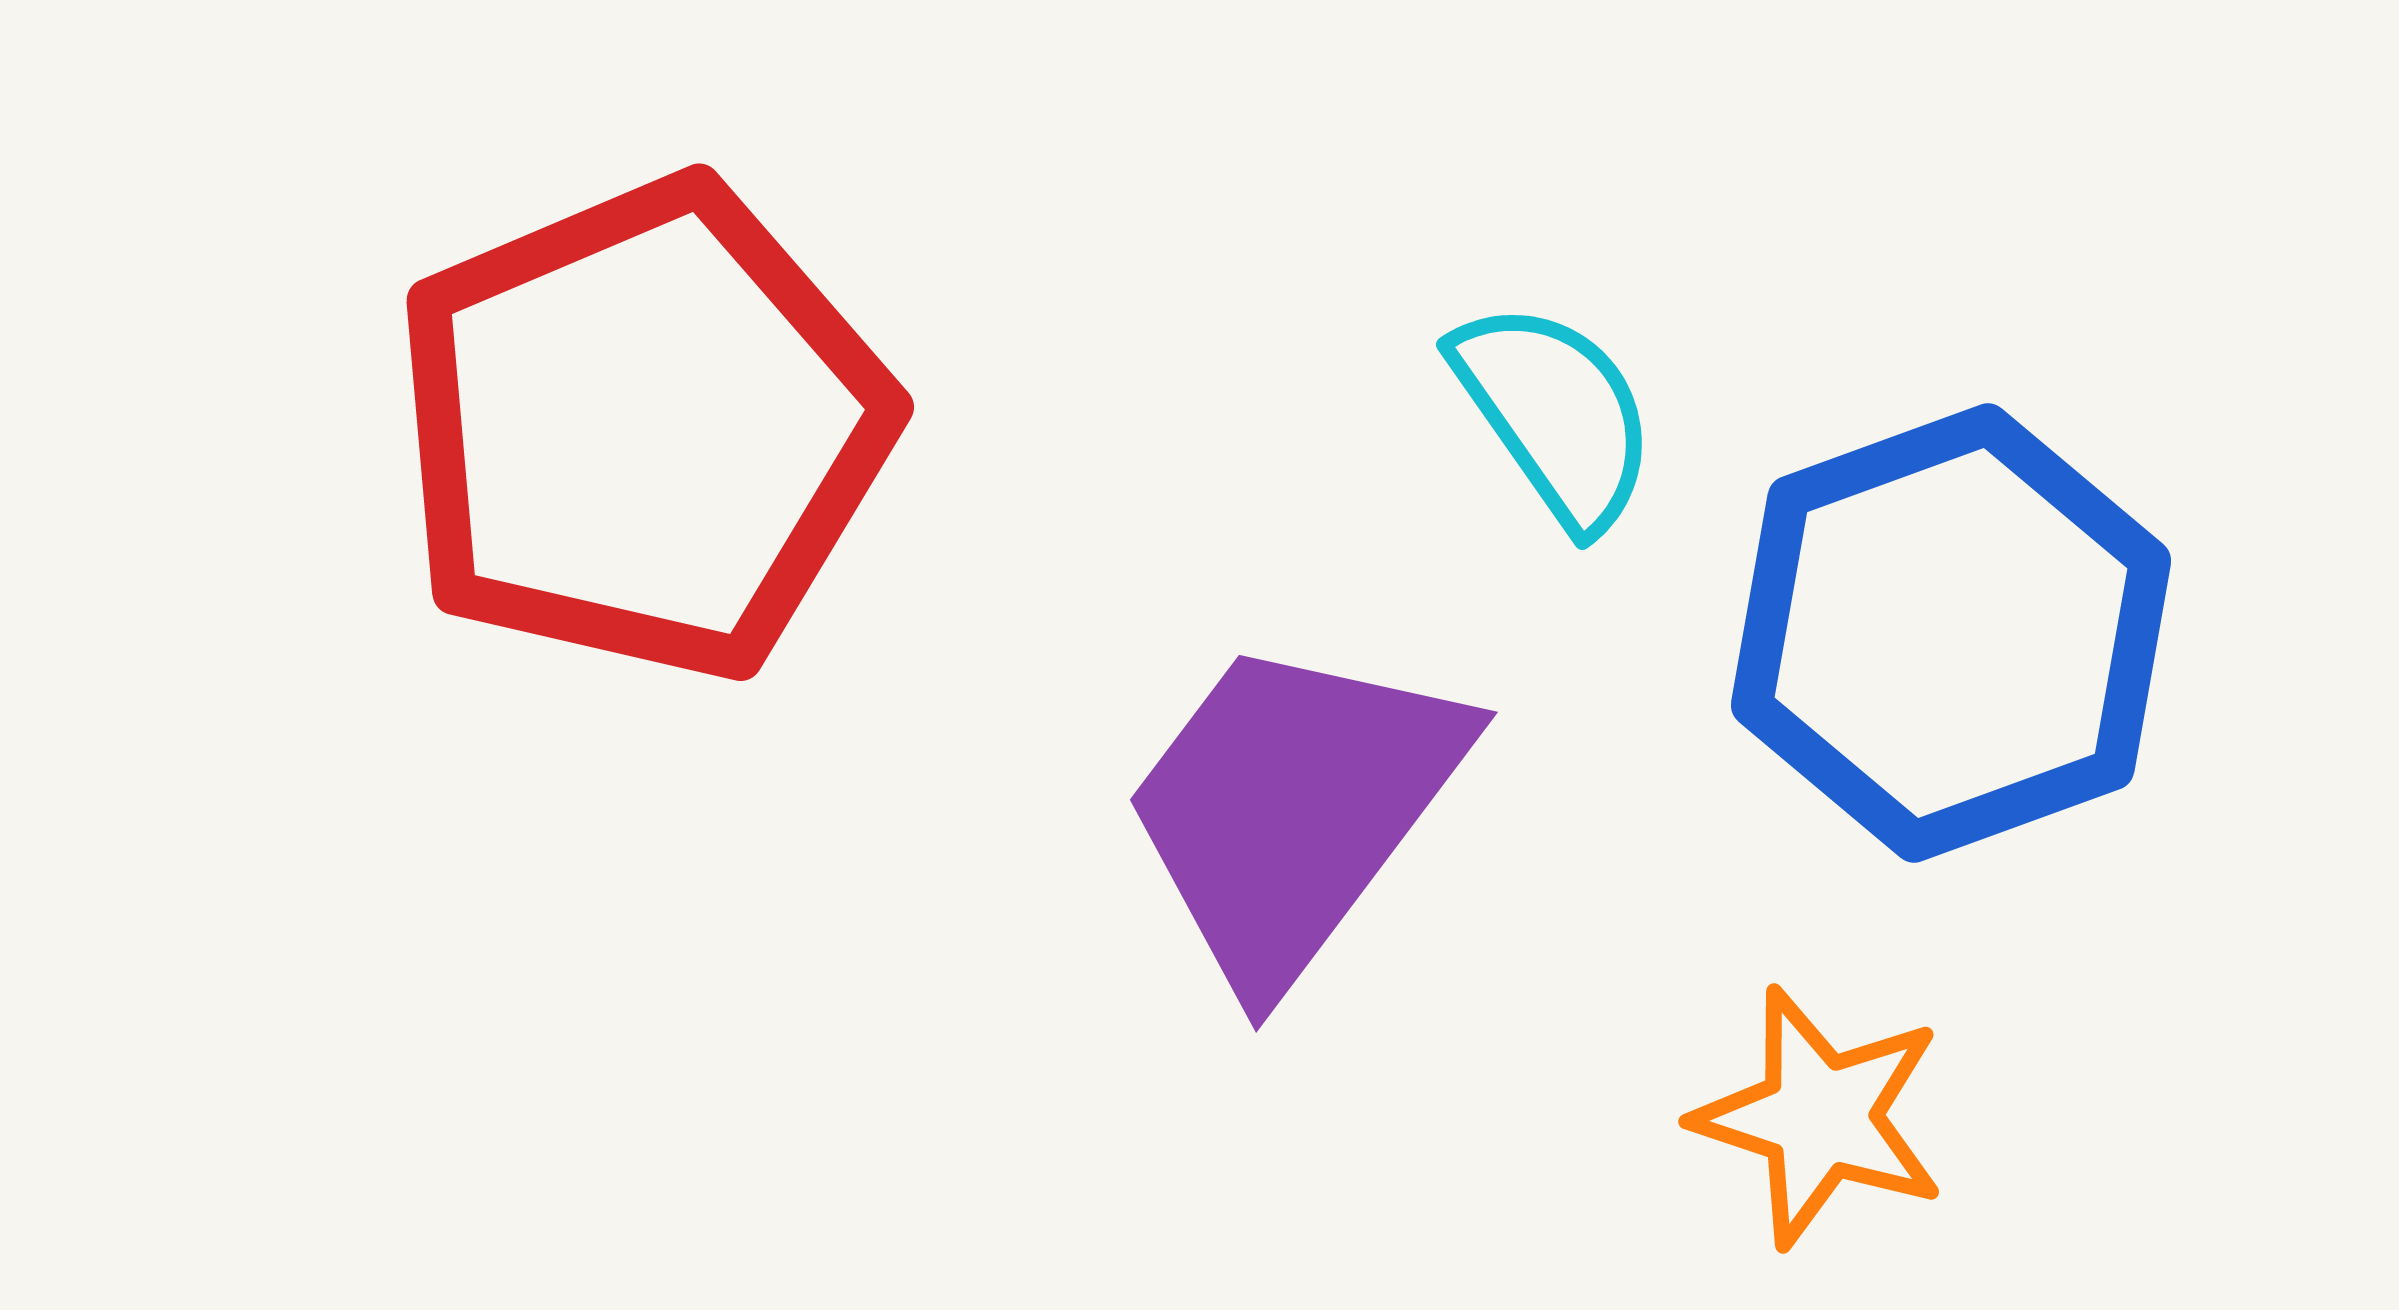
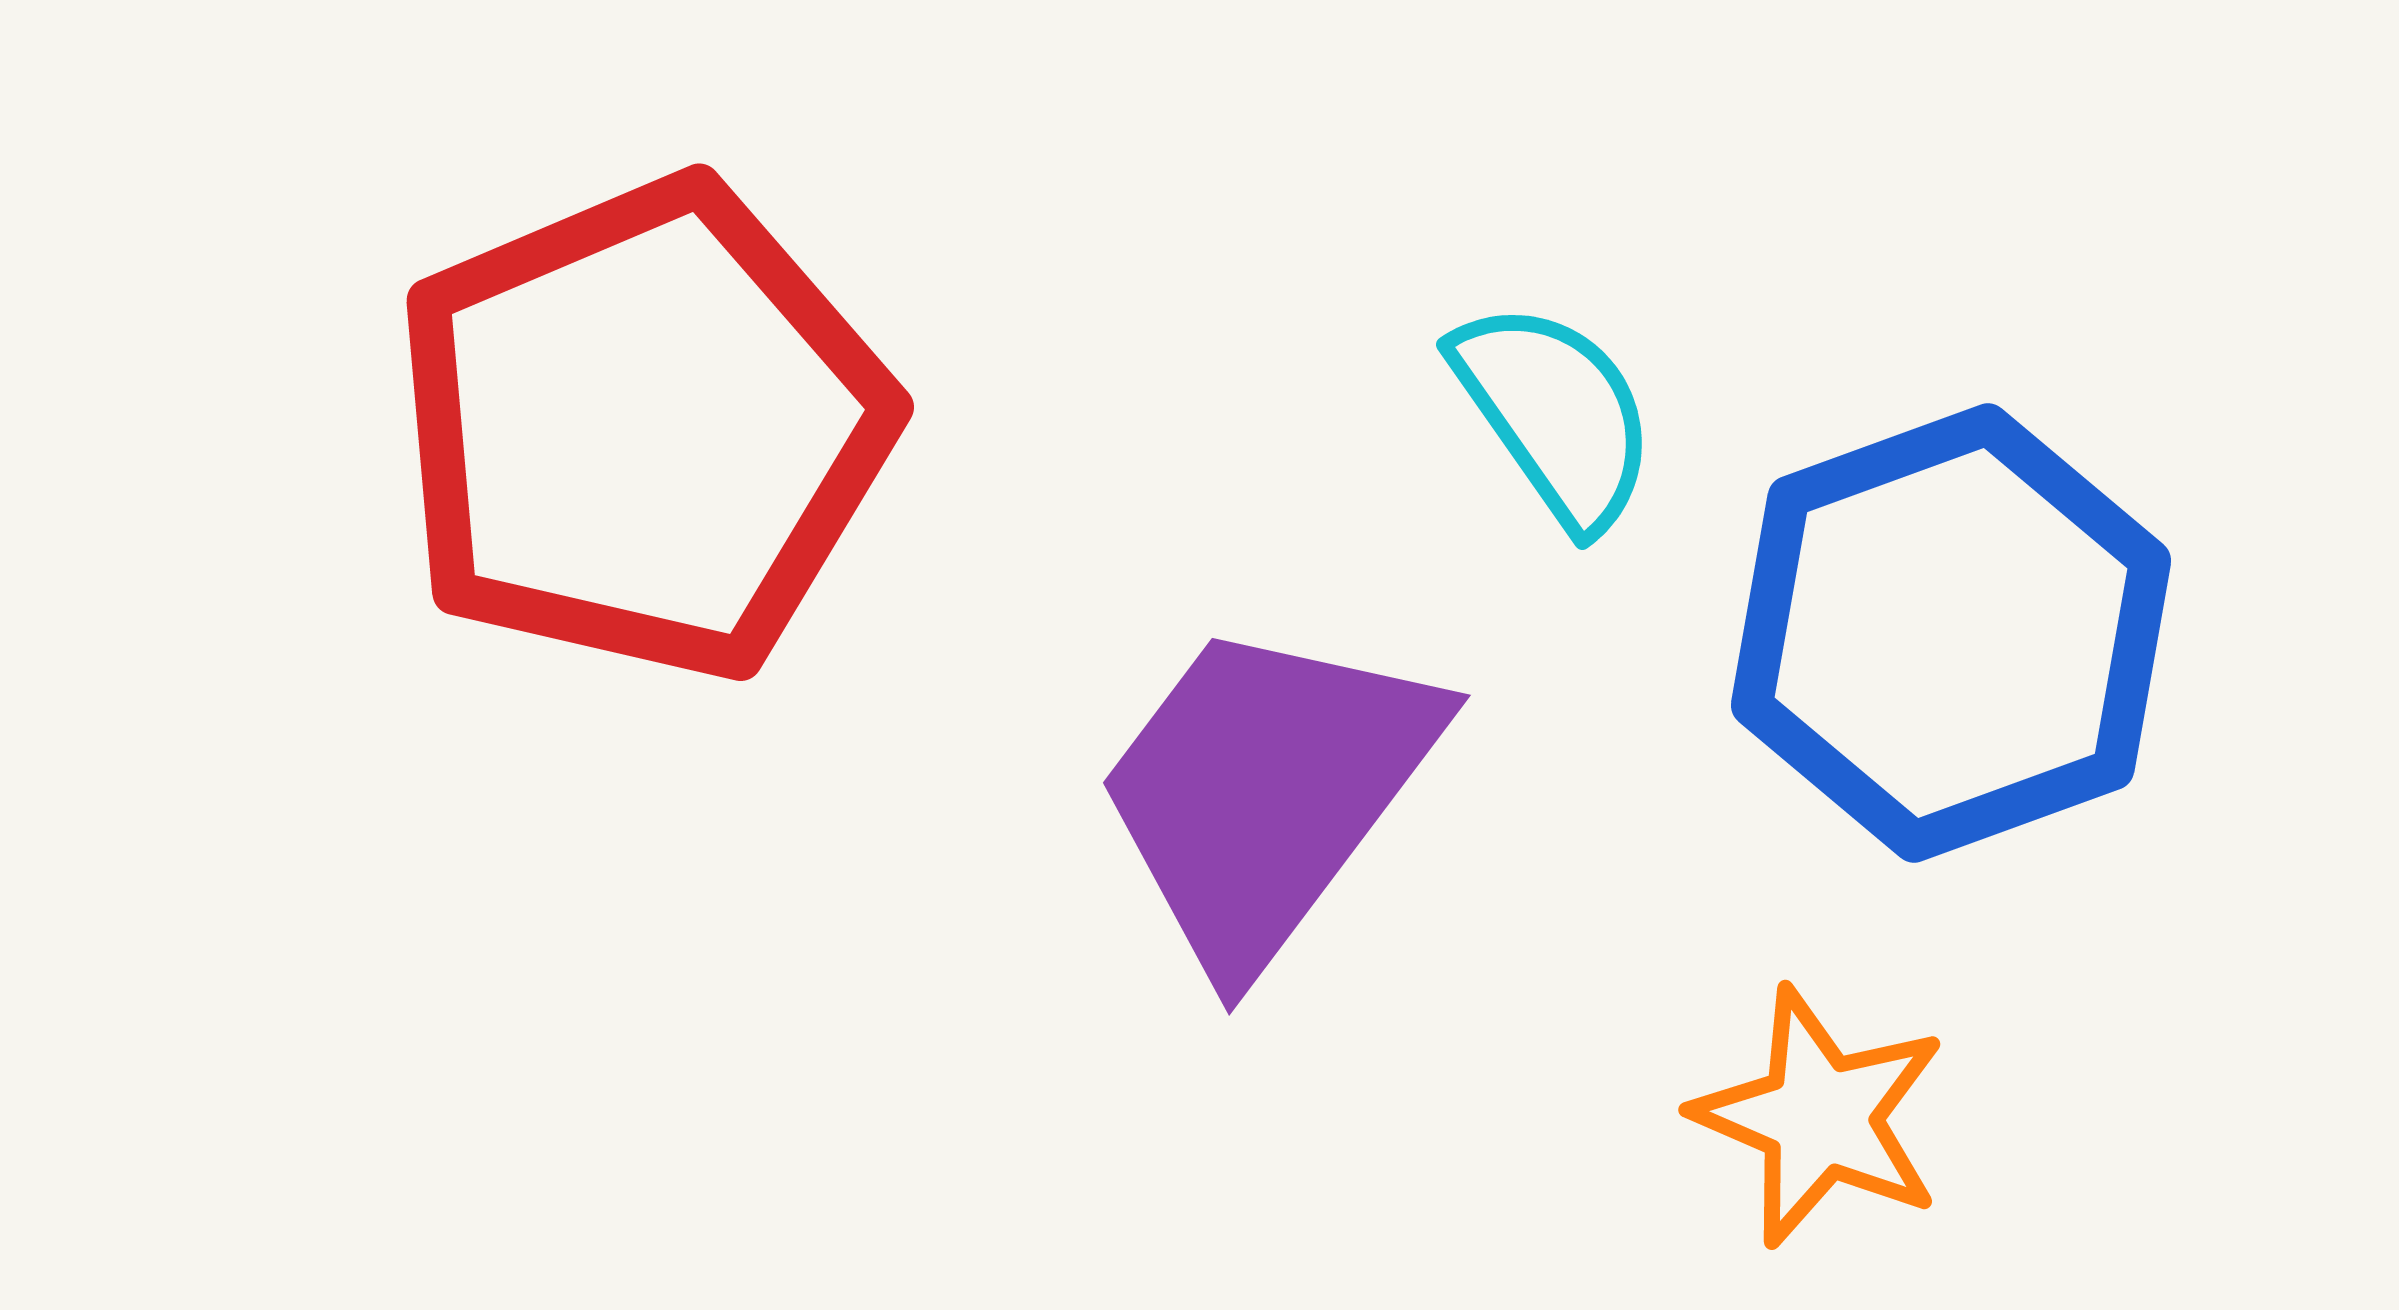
purple trapezoid: moved 27 px left, 17 px up
orange star: rotated 5 degrees clockwise
